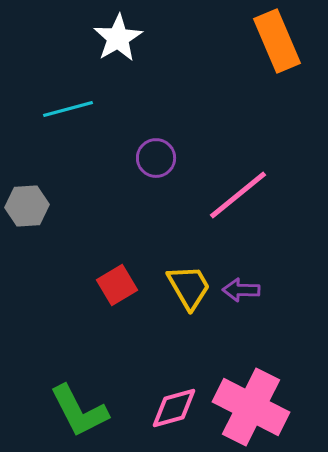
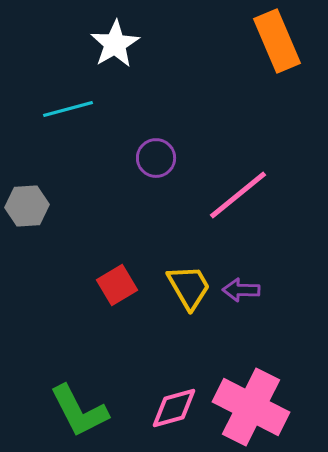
white star: moved 3 px left, 6 px down
